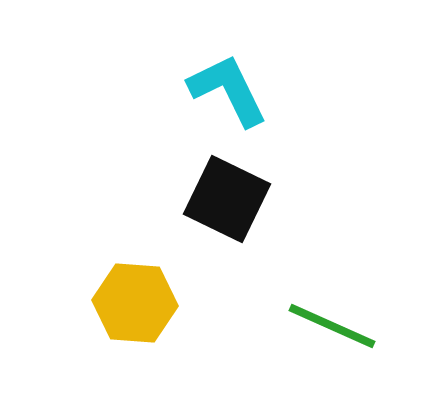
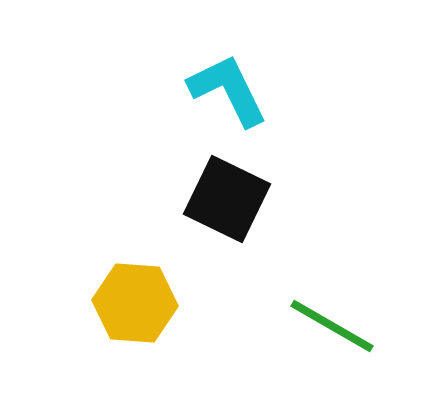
green line: rotated 6 degrees clockwise
